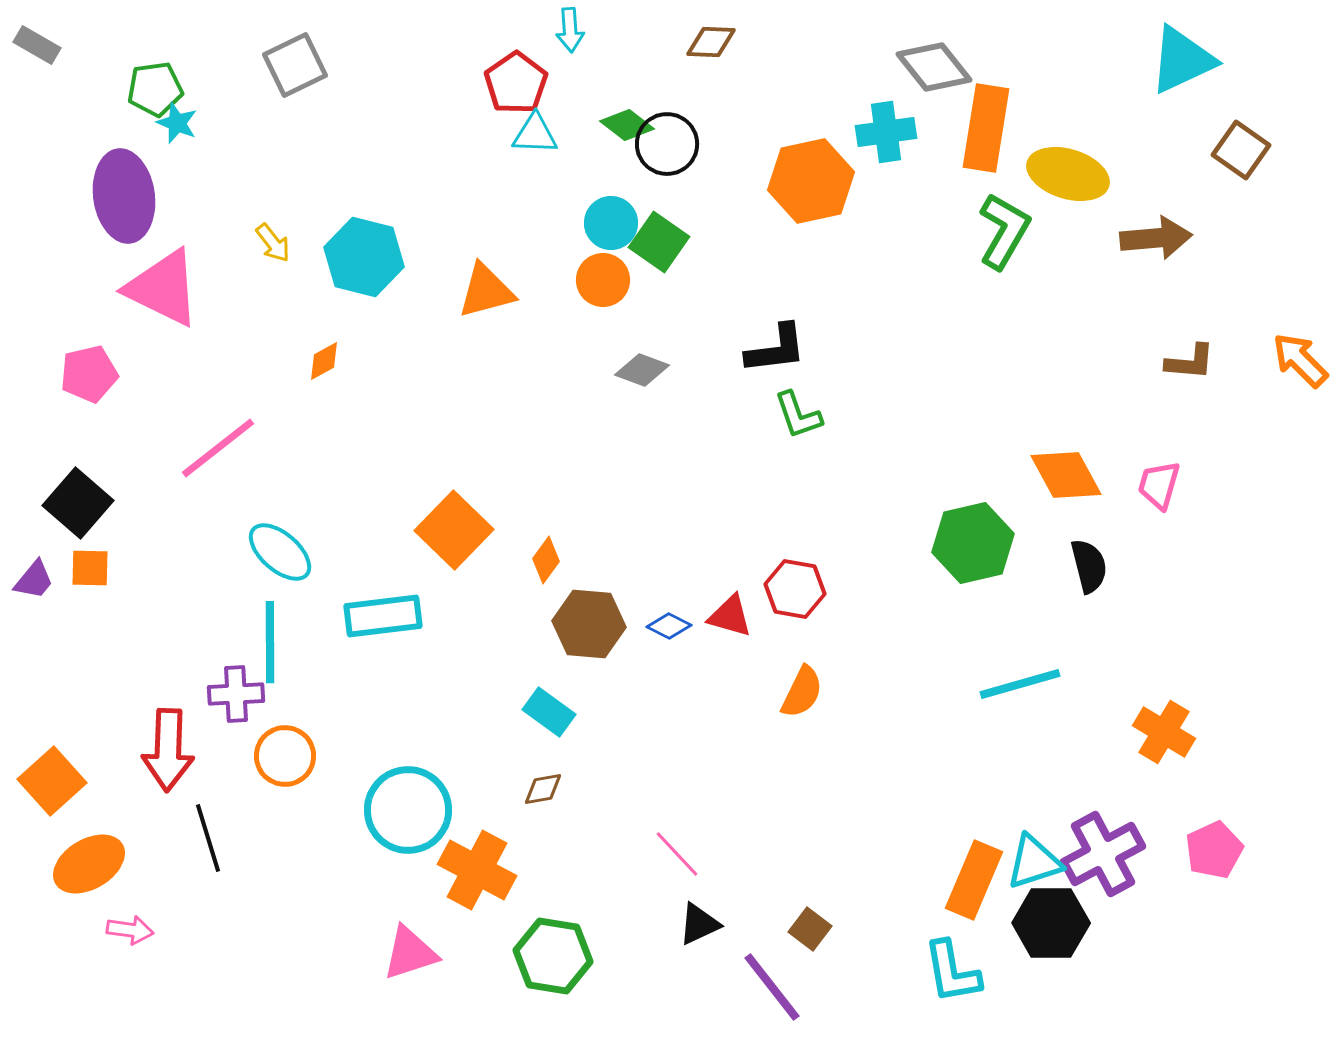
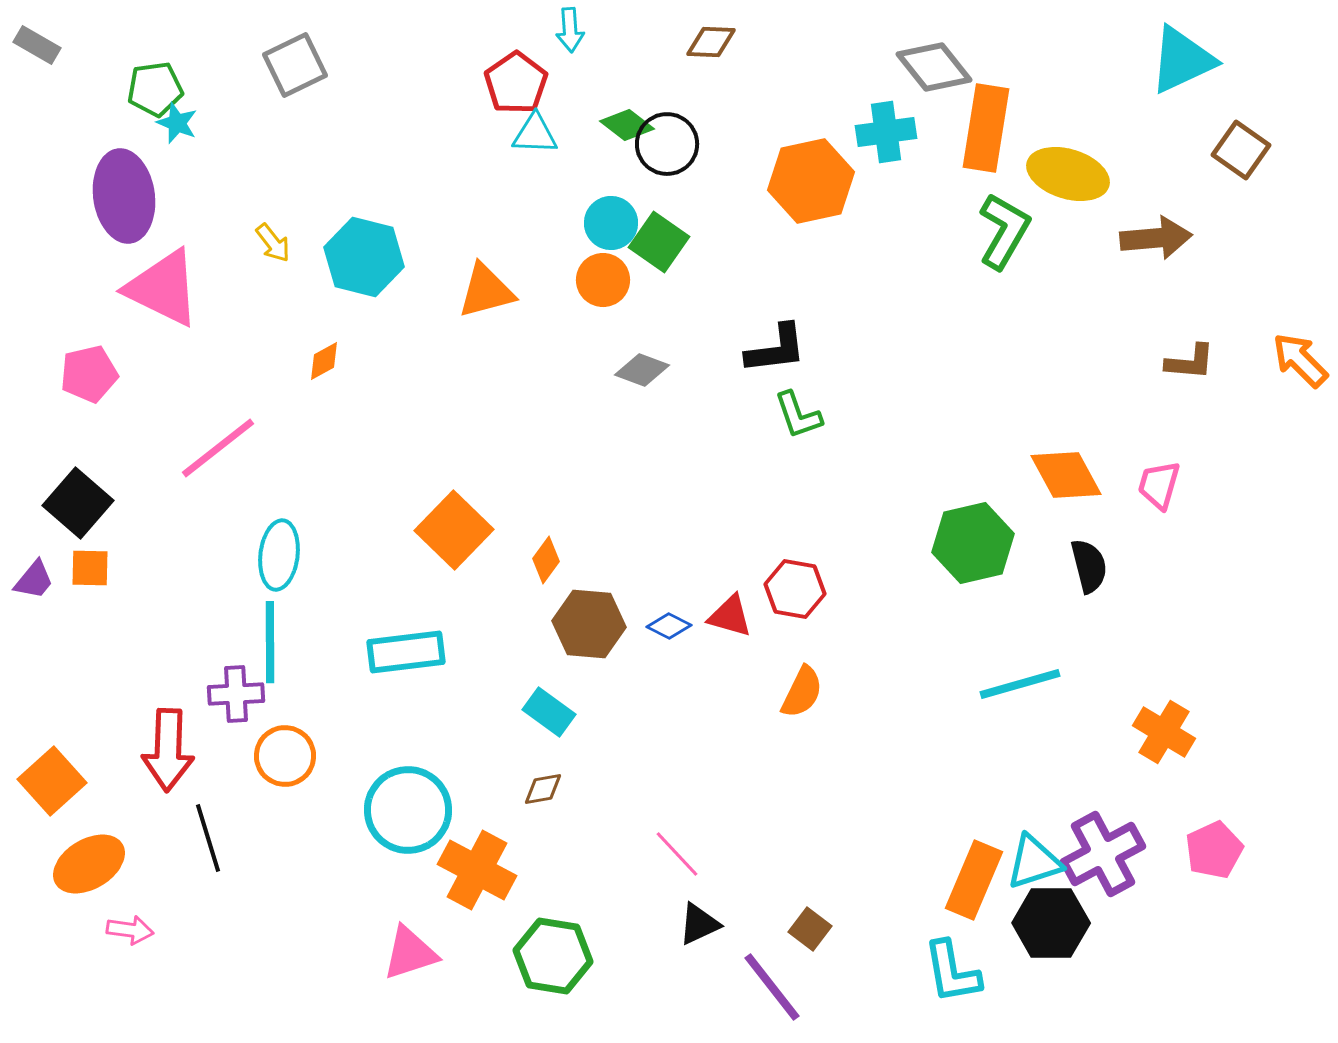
cyan ellipse at (280, 552): moved 1 px left, 3 px down; rotated 56 degrees clockwise
cyan rectangle at (383, 616): moved 23 px right, 36 px down
